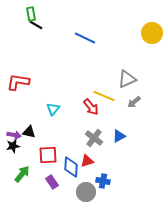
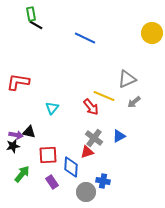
cyan triangle: moved 1 px left, 1 px up
purple arrow: moved 2 px right
red triangle: moved 9 px up
